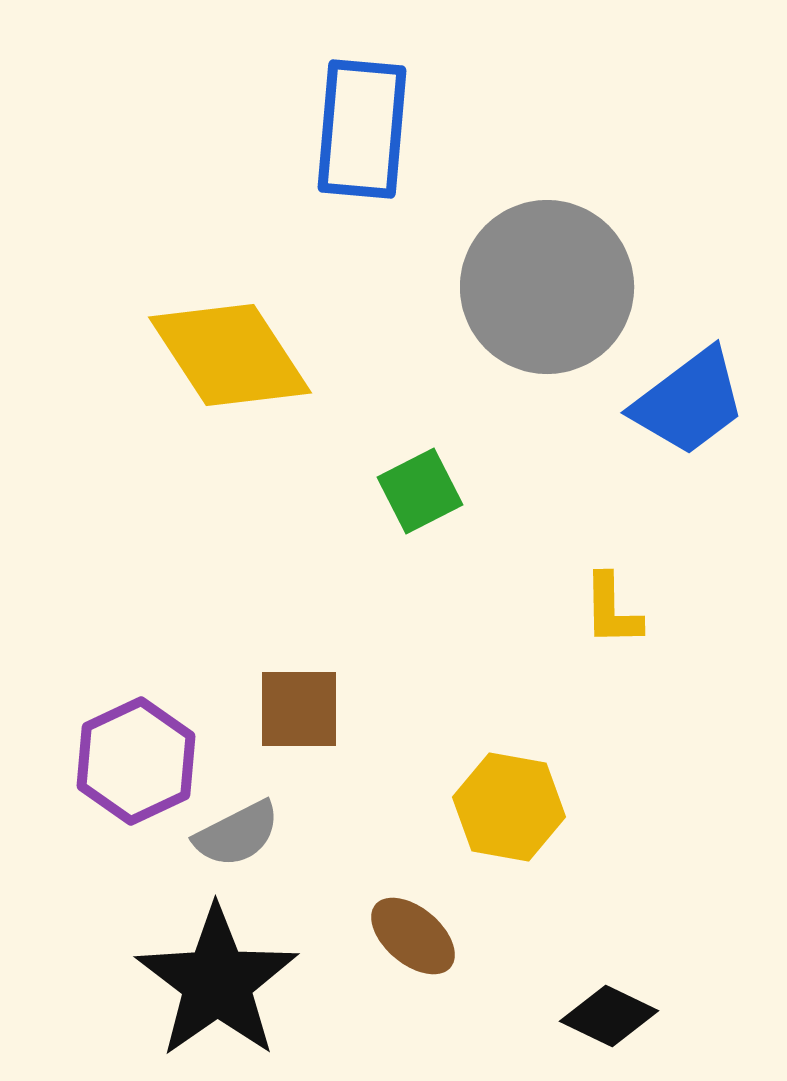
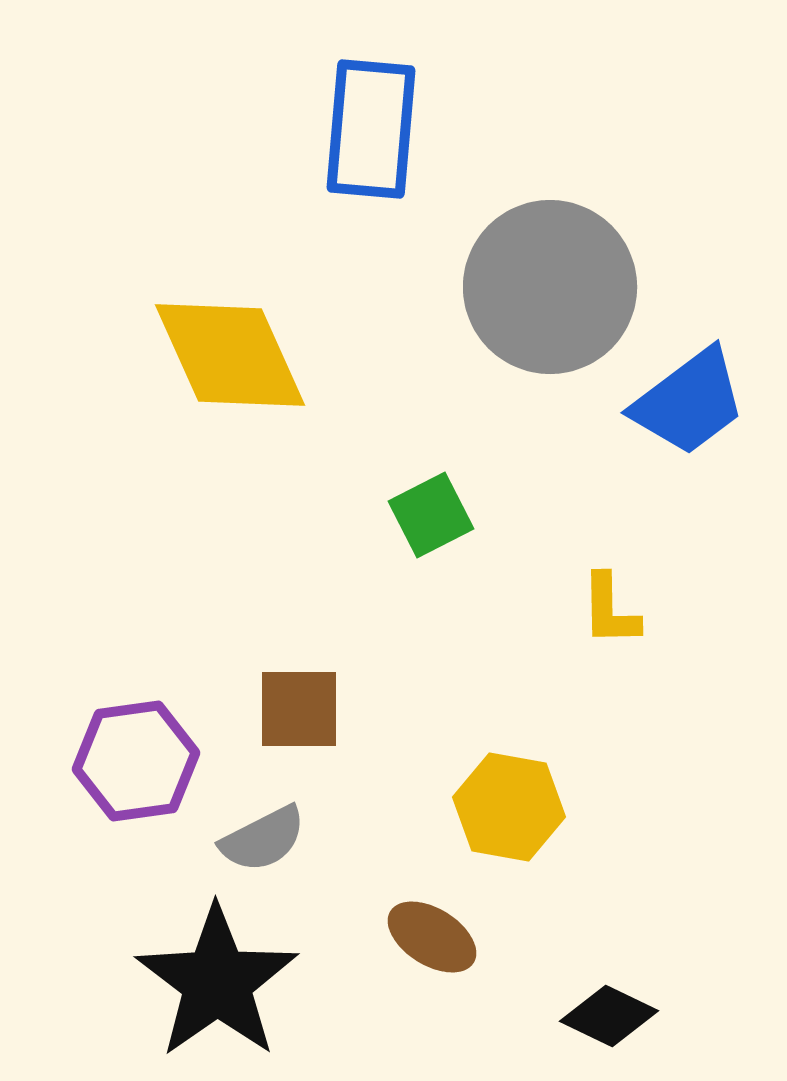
blue rectangle: moved 9 px right
gray circle: moved 3 px right
yellow diamond: rotated 9 degrees clockwise
green square: moved 11 px right, 24 px down
yellow L-shape: moved 2 px left
purple hexagon: rotated 17 degrees clockwise
gray semicircle: moved 26 px right, 5 px down
brown ellipse: moved 19 px right, 1 px down; rotated 8 degrees counterclockwise
